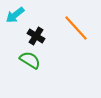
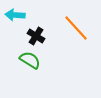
cyan arrow: rotated 42 degrees clockwise
